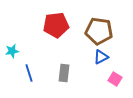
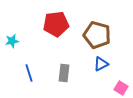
red pentagon: moved 1 px up
brown pentagon: moved 2 px left, 4 px down; rotated 8 degrees clockwise
cyan star: moved 10 px up
blue triangle: moved 7 px down
pink square: moved 6 px right, 9 px down
